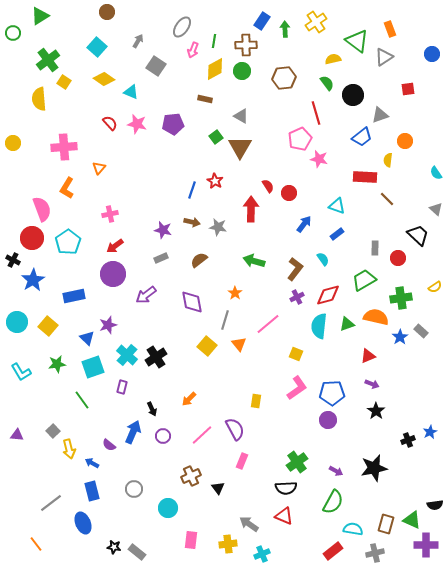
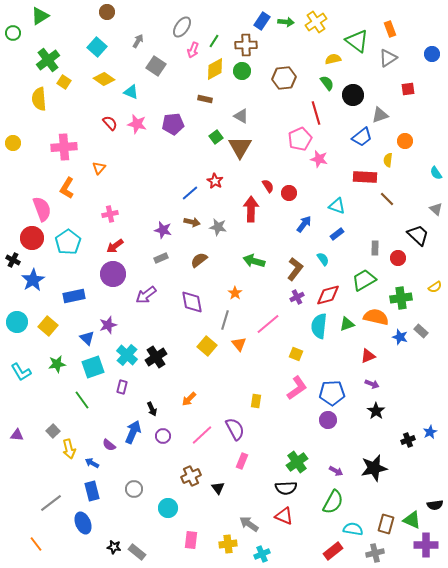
green arrow at (285, 29): moved 1 px right, 7 px up; rotated 98 degrees clockwise
green line at (214, 41): rotated 24 degrees clockwise
gray triangle at (384, 57): moved 4 px right, 1 px down
blue line at (192, 190): moved 2 px left, 3 px down; rotated 30 degrees clockwise
blue star at (400, 337): rotated 21 degrees counterclockwise
